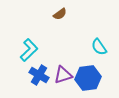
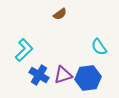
cyan L-shape: moved 5 px left
